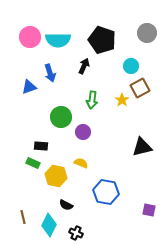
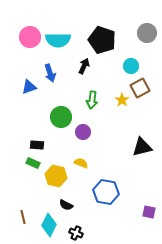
black rectangle: moved 4 px left, 1 px up
purple square: moved 2 px down
